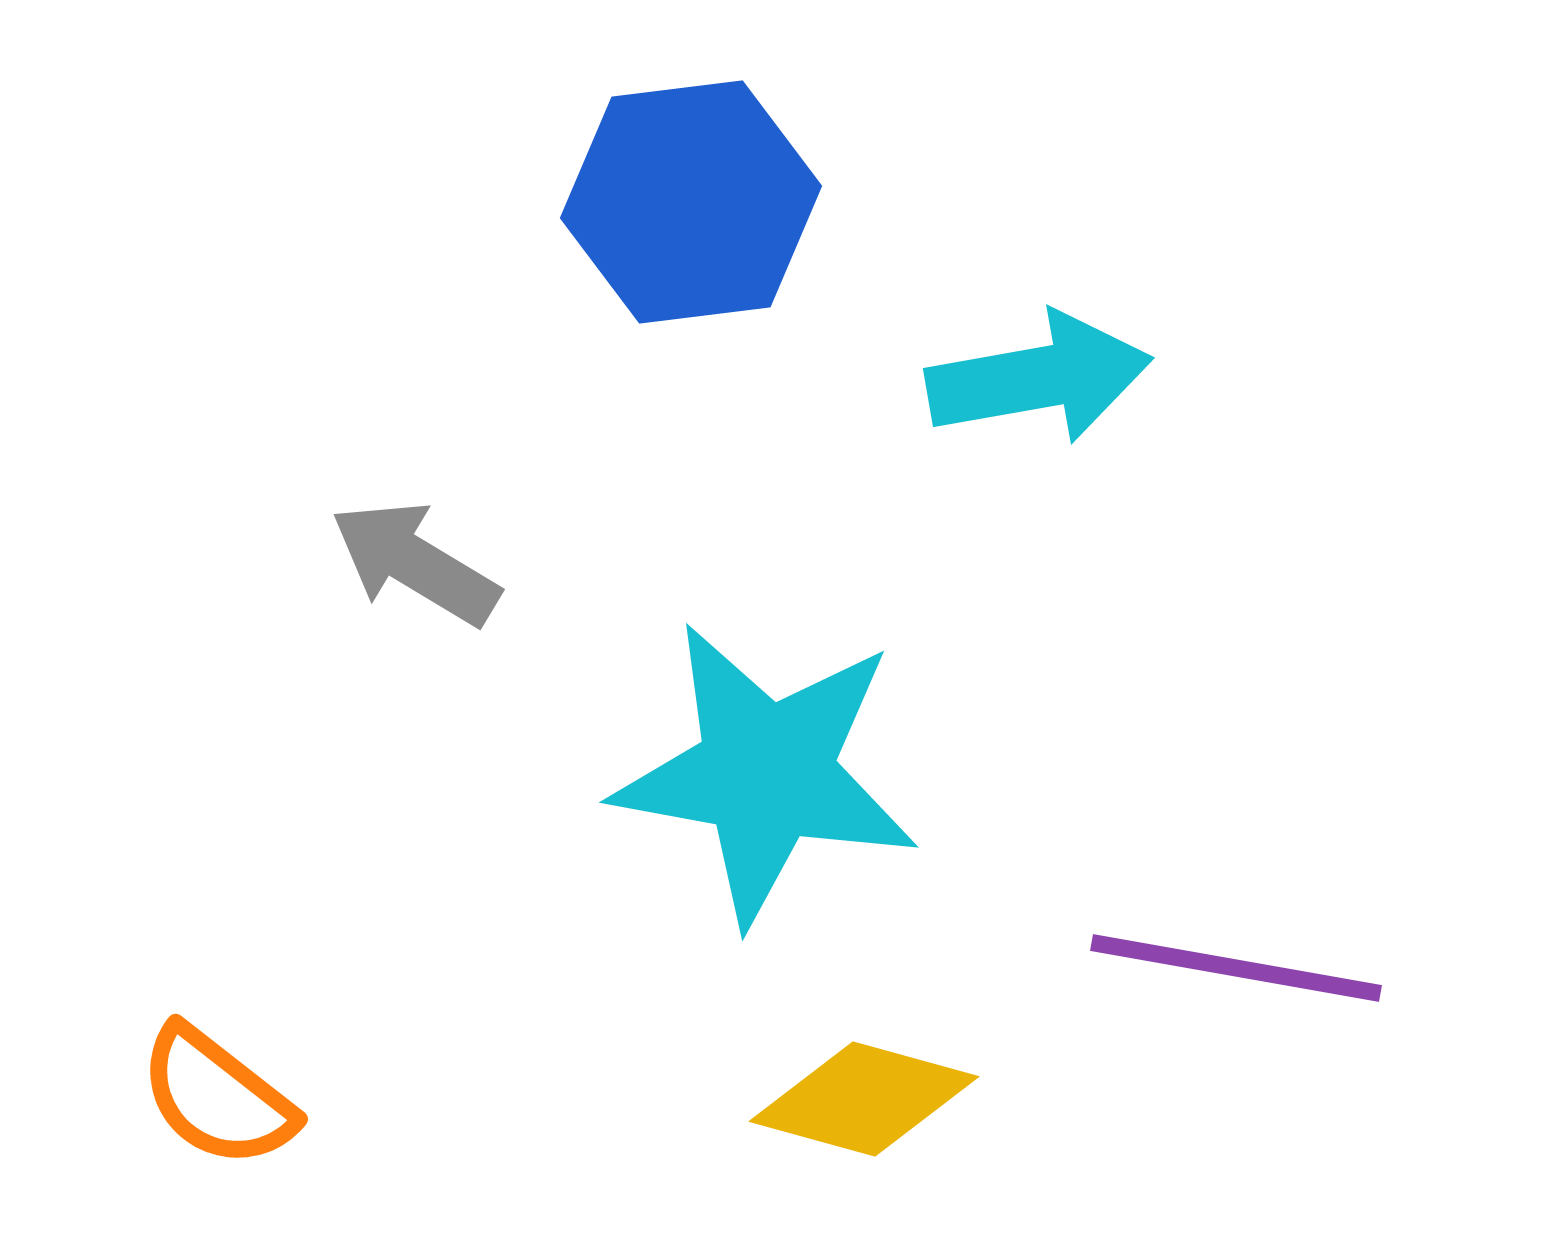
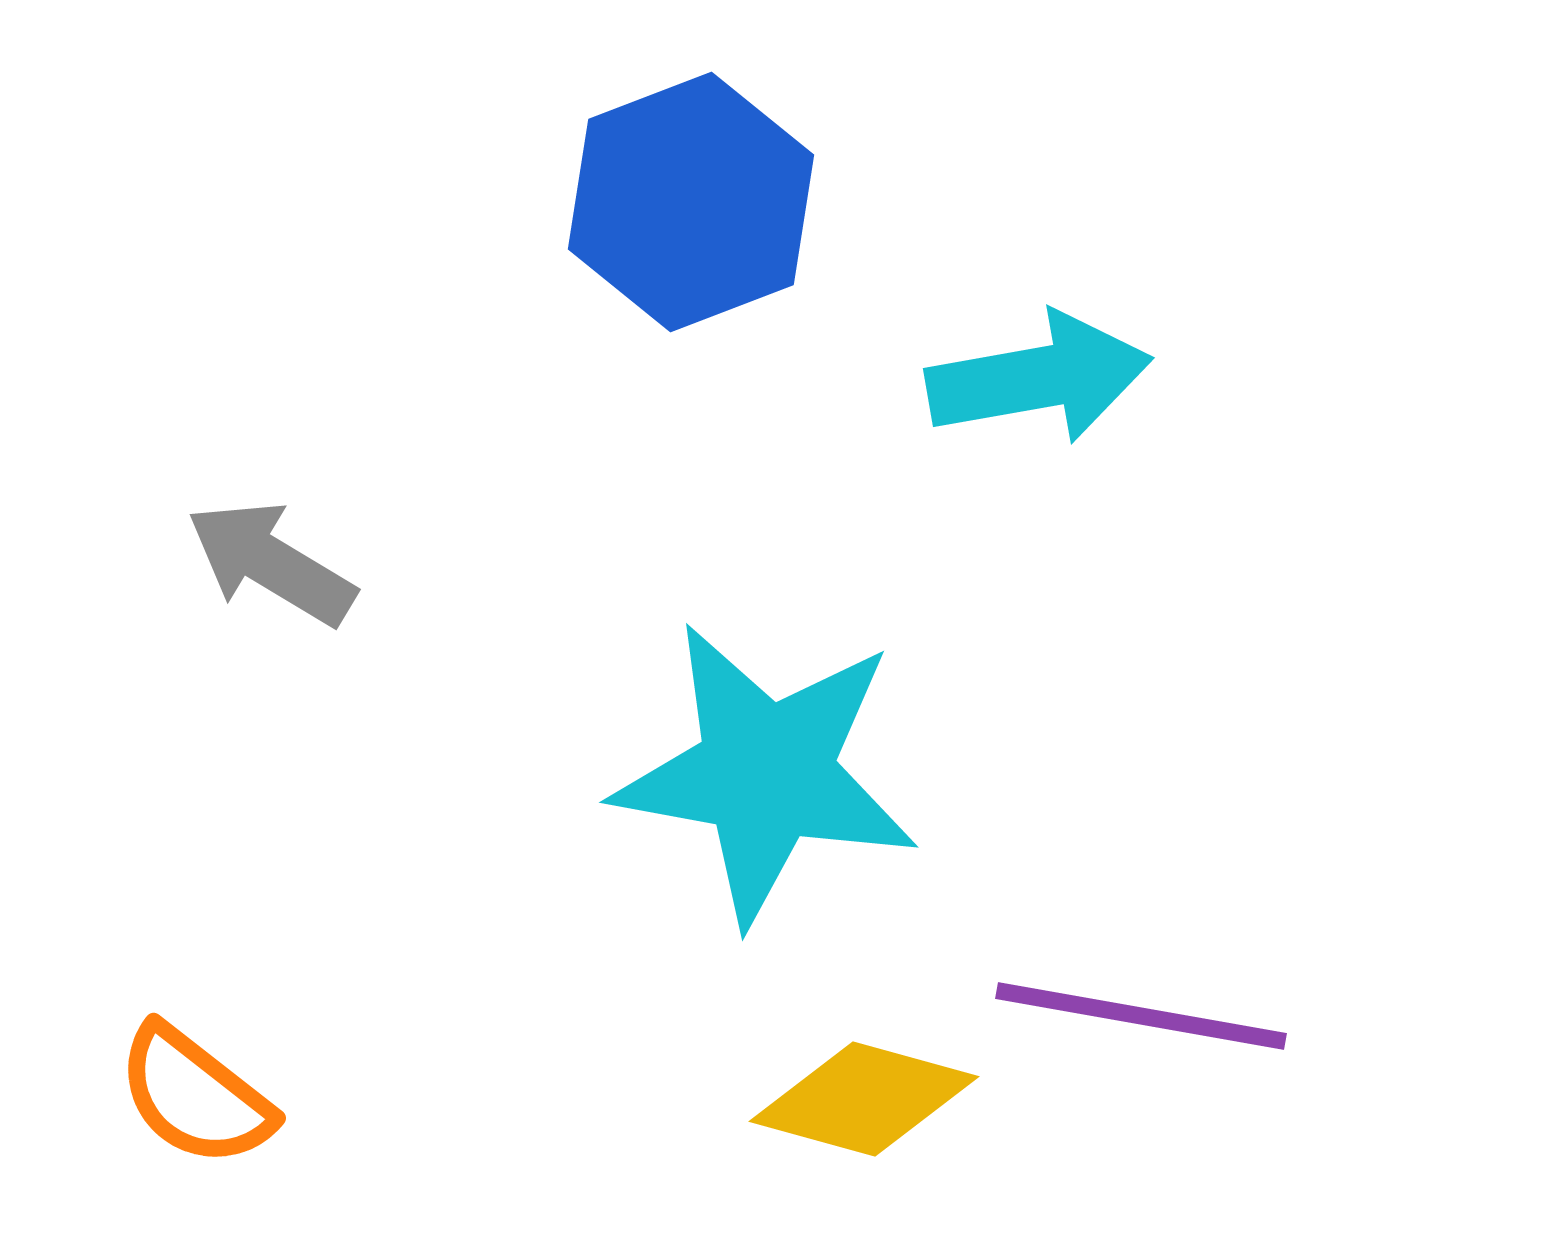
blue hexagon: rotated 14 degrees counterclockwise
gray arrow: moved 144 px left
purple line: moved 95 px left, 48 px down
orange semicircle: moved 22 px left, 1 px up
